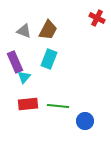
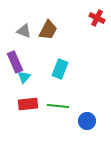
cyan rectangle: moved 11 px right, 10 px down
blue circle: moved 2 px right
